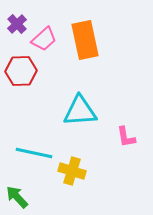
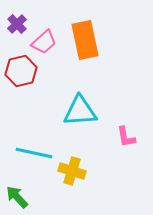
pink trapezoid: moved 3 px down
red hexagon: rotated 12 degrees counterclockwise
